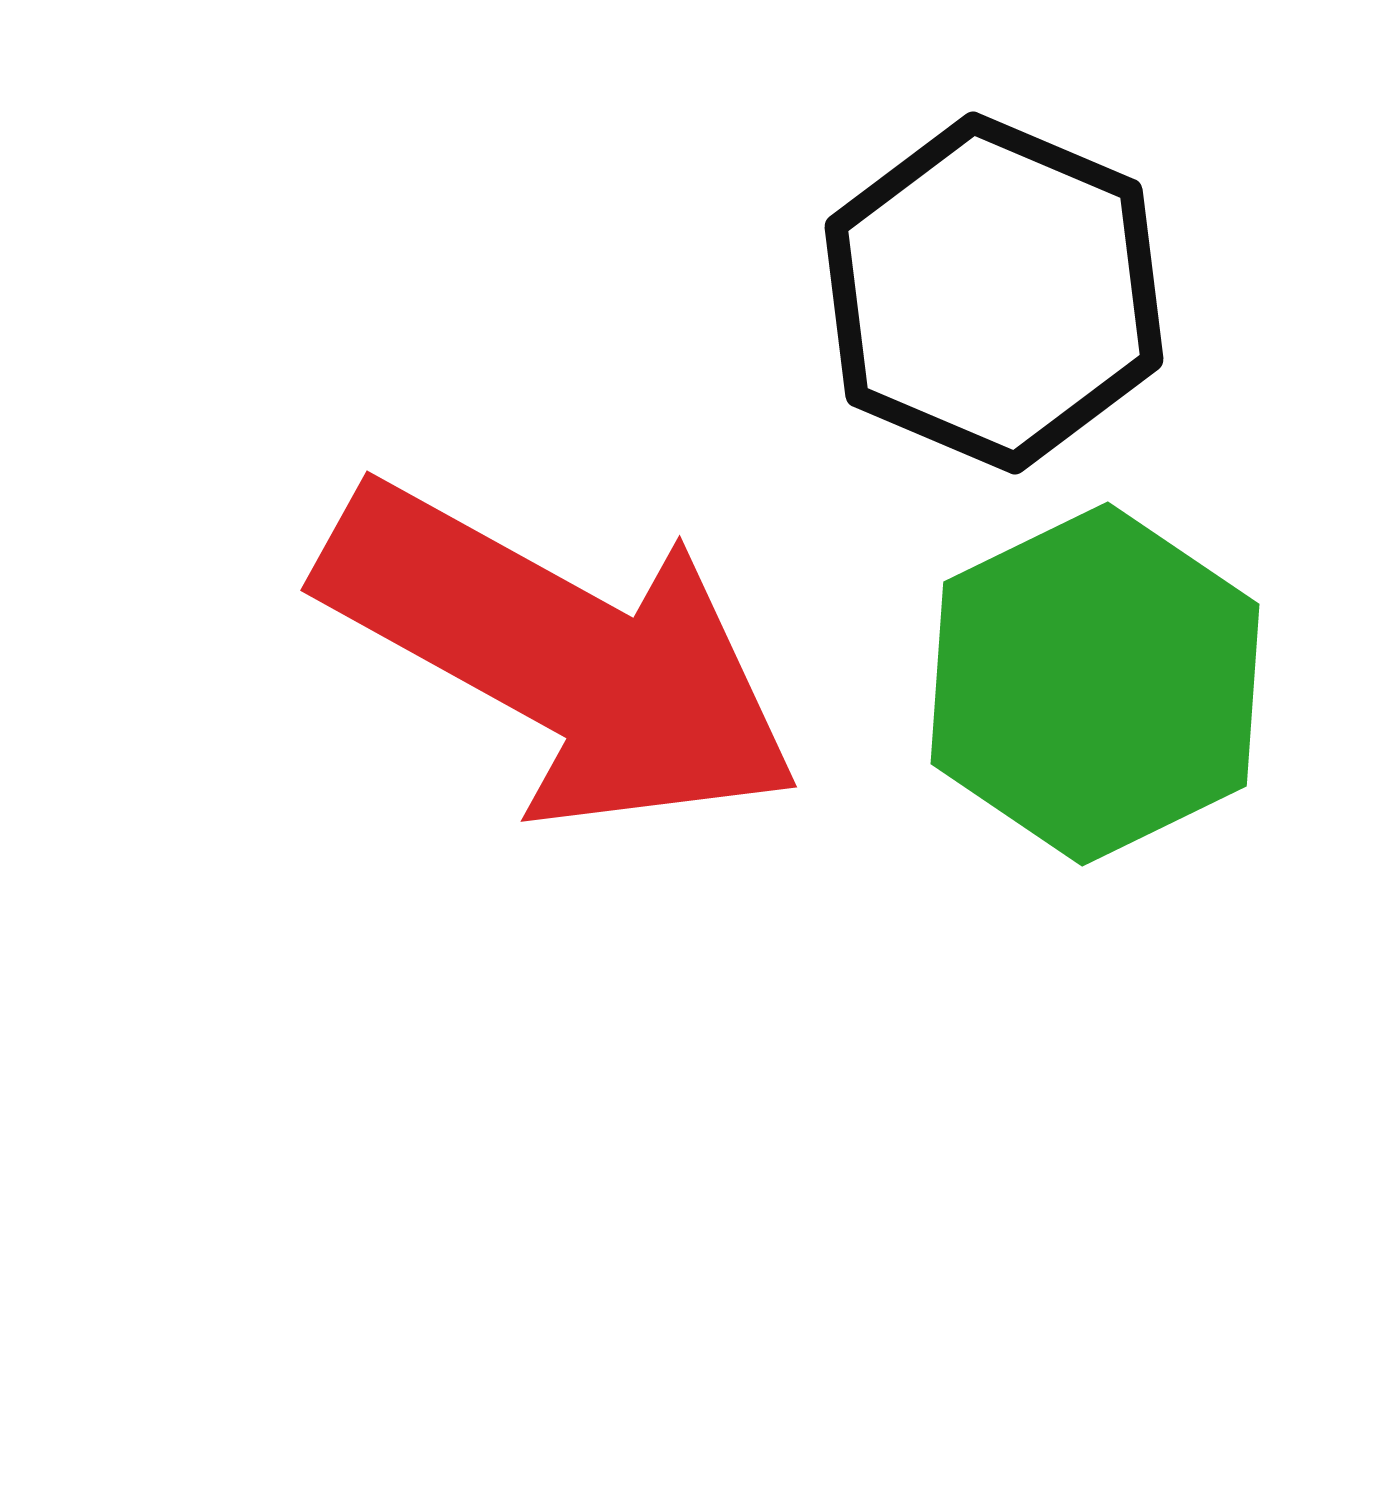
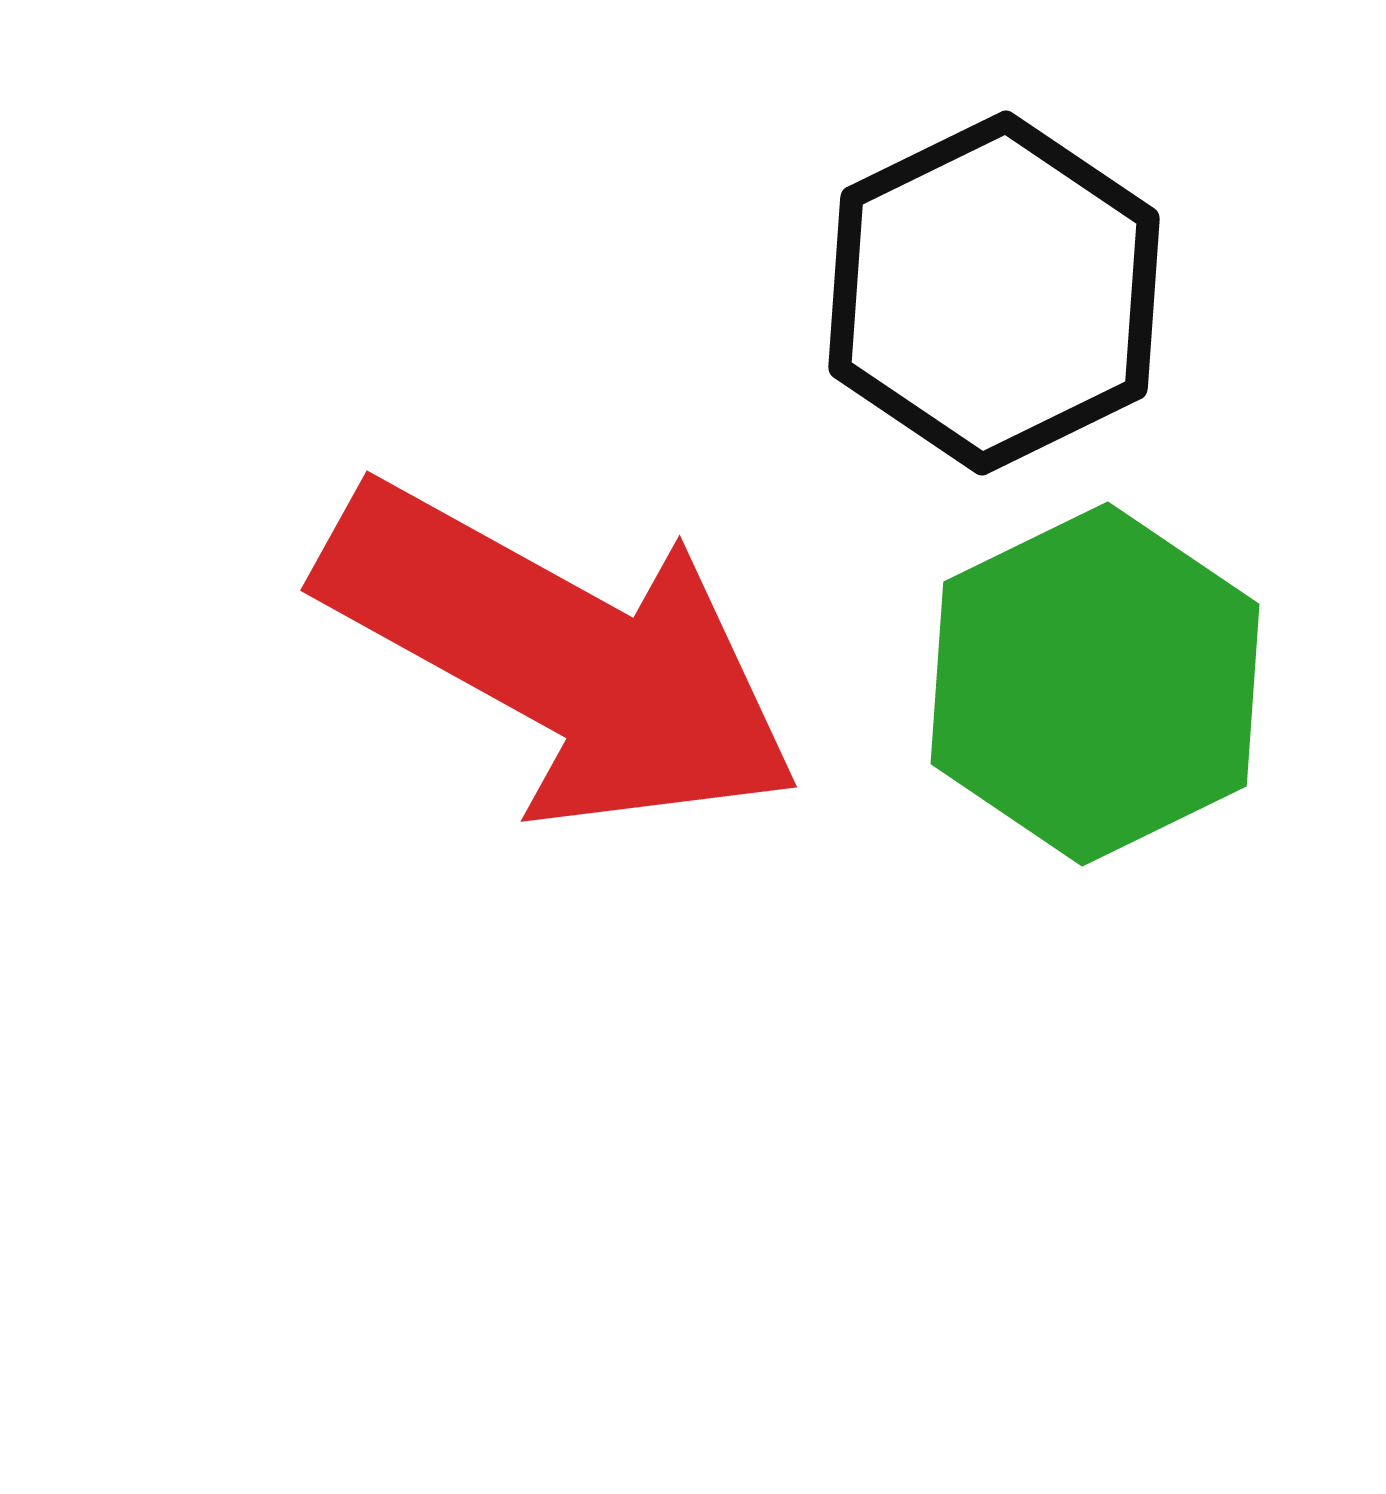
black hexagon: rotated 11 degrees clockwise
